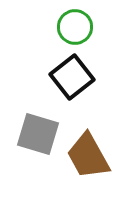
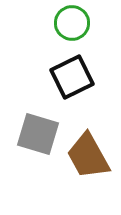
green circle: moved 3 px left, 4 px up
black square: rotated 12 degrees clockwise
